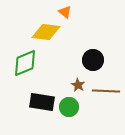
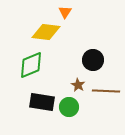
orange triangle: rotated 24 degrees clockwise
green diamond: moved 6 px right, 2 px down
